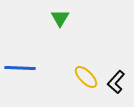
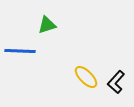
green triangle: moved 13 px left, 7 px down; rotated 42 degrees clockwise
blue line: moved 17 px up
